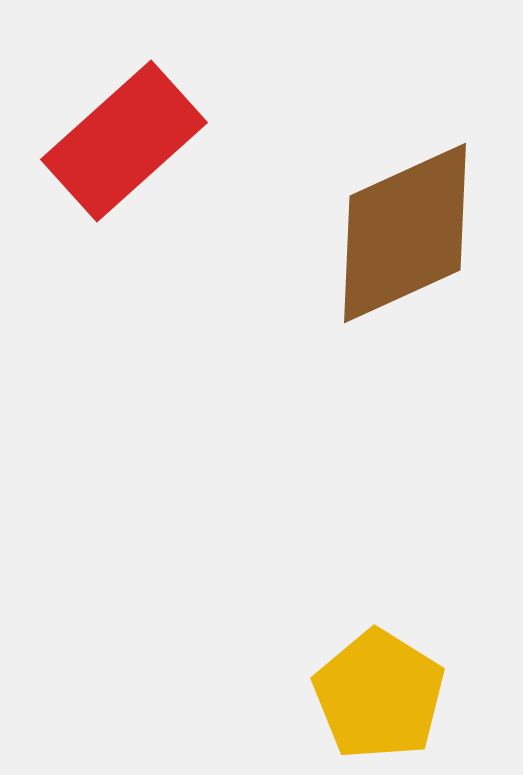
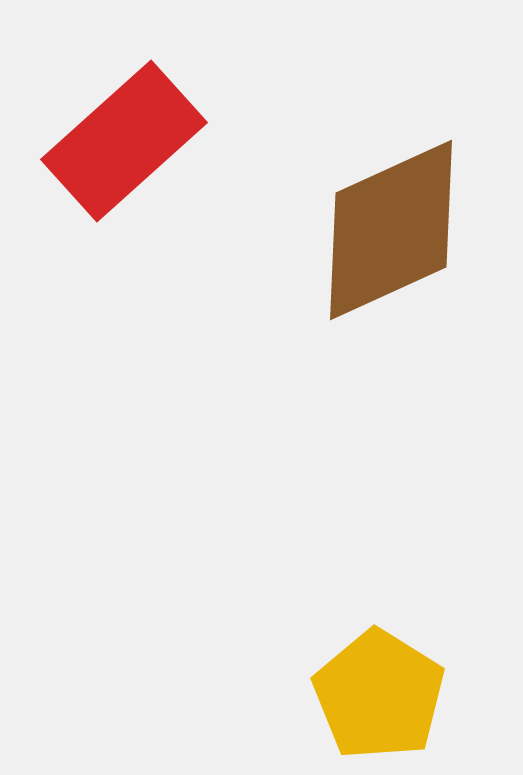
brown diamond: moved 14 px left, 3 px up
